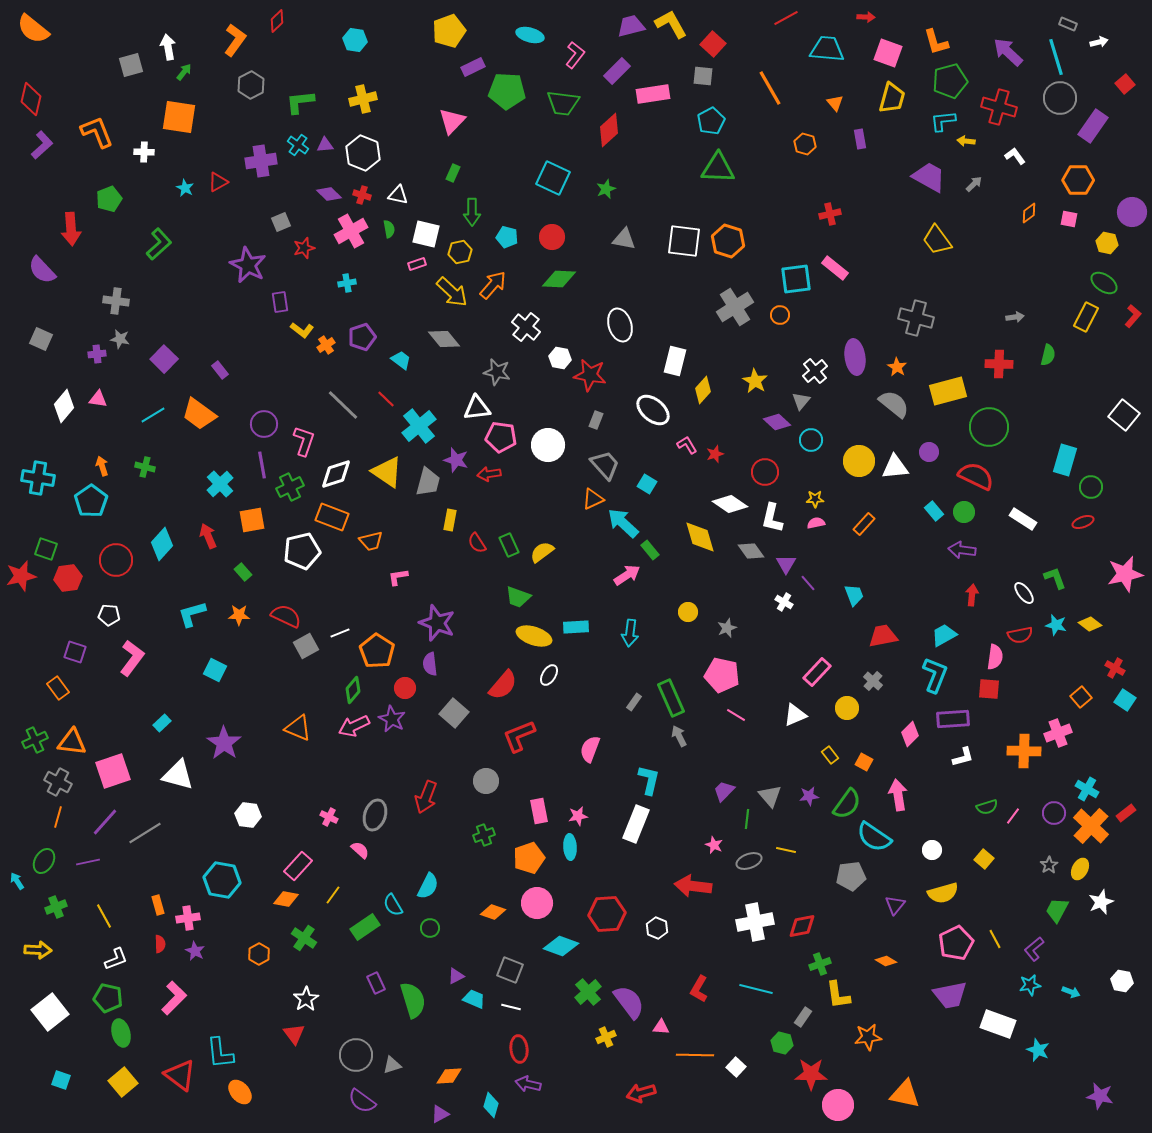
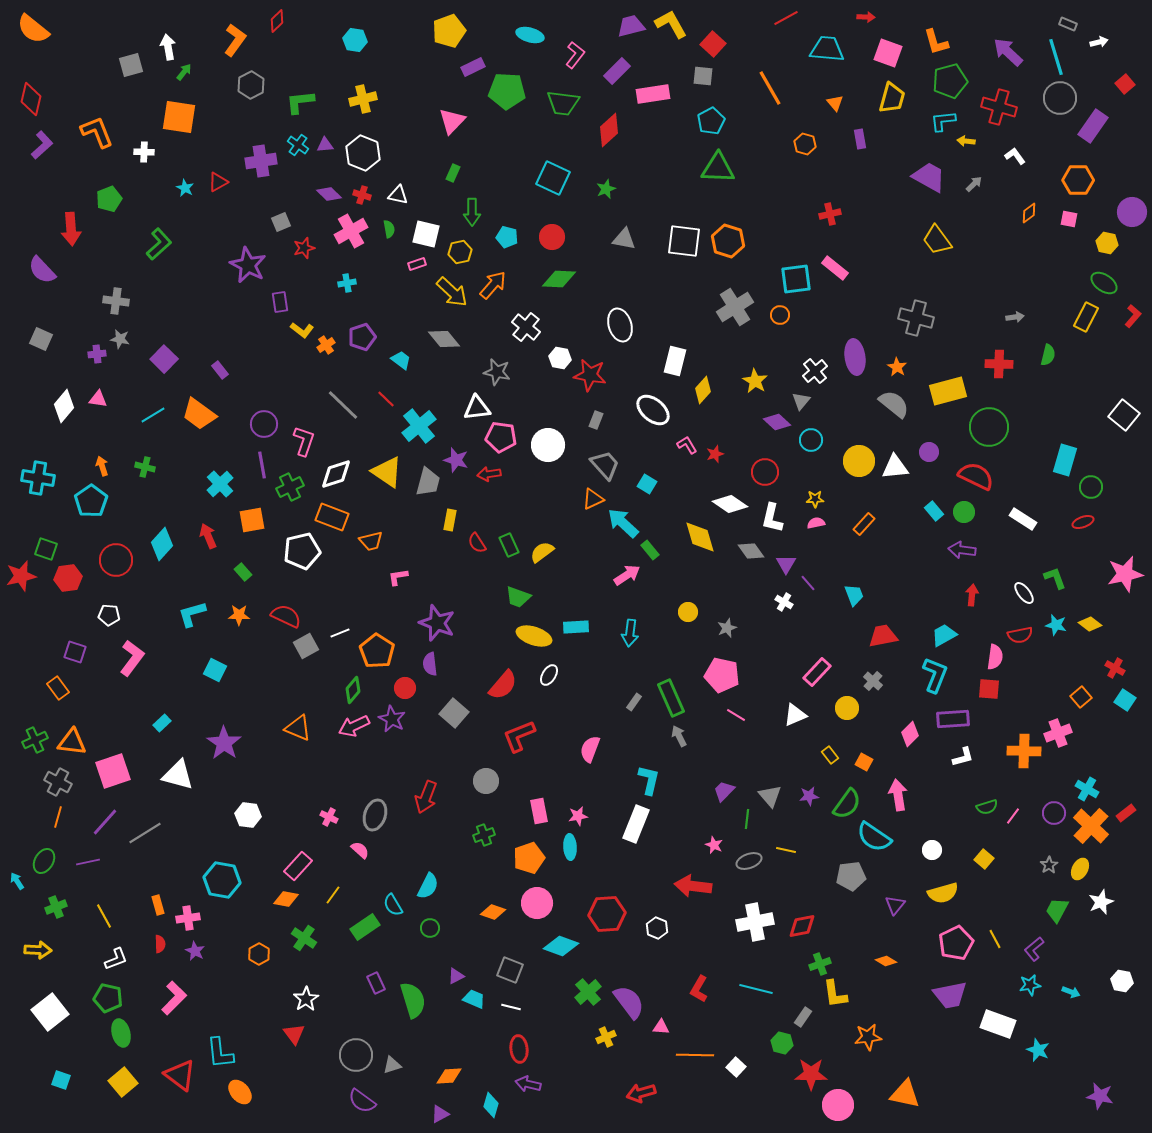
yellow L-shape at (838, 995): moved 3 px left, 1 px up
